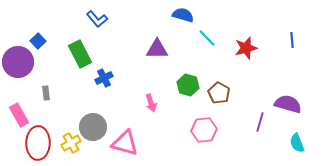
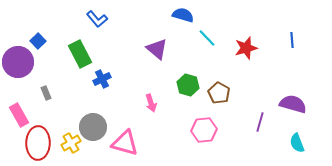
purple triangle: rotated 40 degrees clockwise
blue cross: moved 2 px left, 1 px down
gray rectangle: rotated 16 degrees counterclockwise
purple semicircle: moved 5 px right
